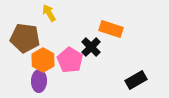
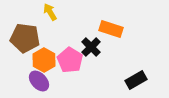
yellow arrow: moved 1 px right, 1 px up
orange hexagon: moved 1 px right
purple ellipse: rotated 45 degrees counterclockwise
